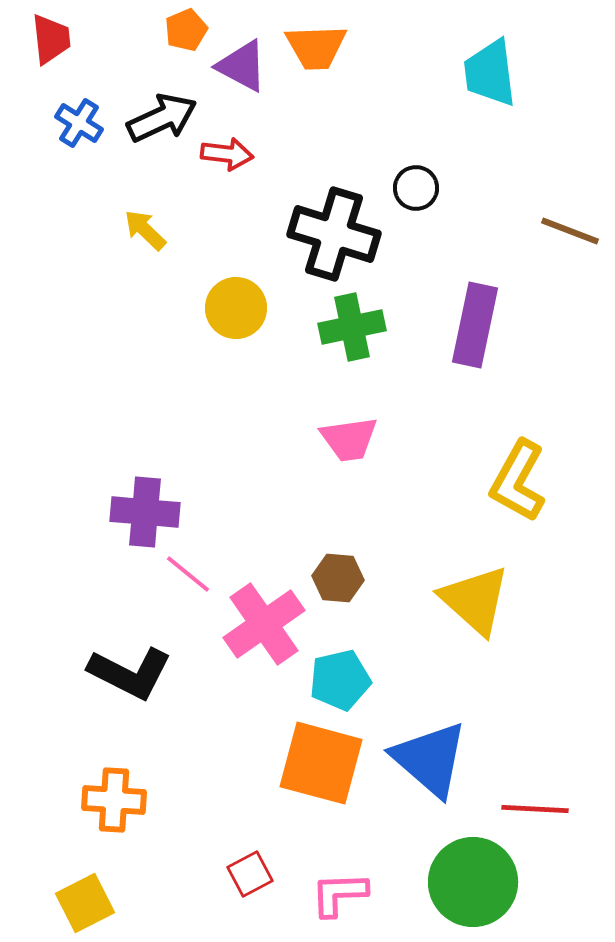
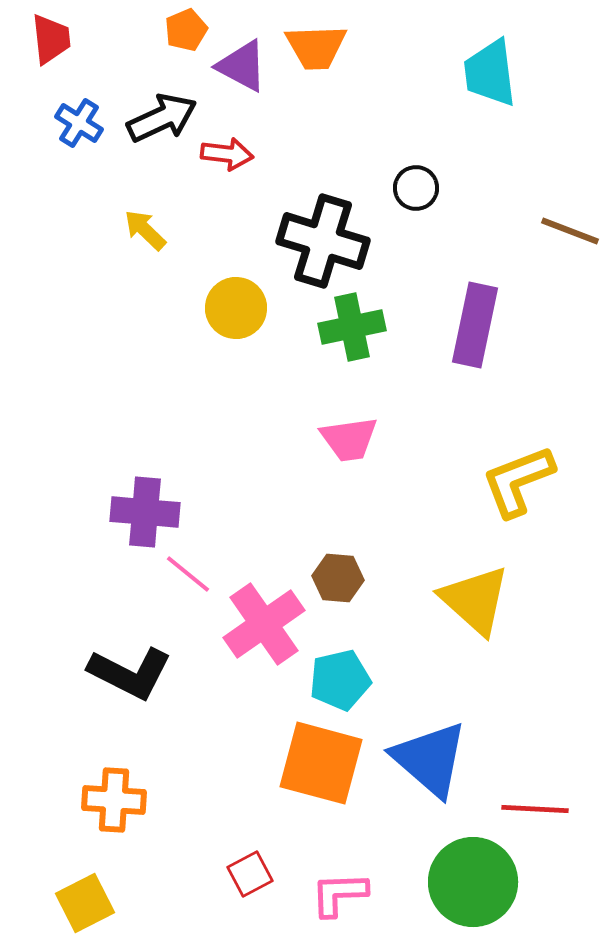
black cross: moved 11 px left, 7 px down
yellow L-shape: rotated 40 degrees clockwise
